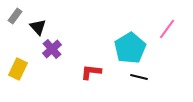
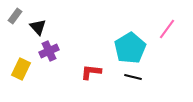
purple cross: moved 3 px left, 2 px down; rotated 18 degrees clockwise
yellow rectangle: moved 3 px right
black line: moved 6 px left
